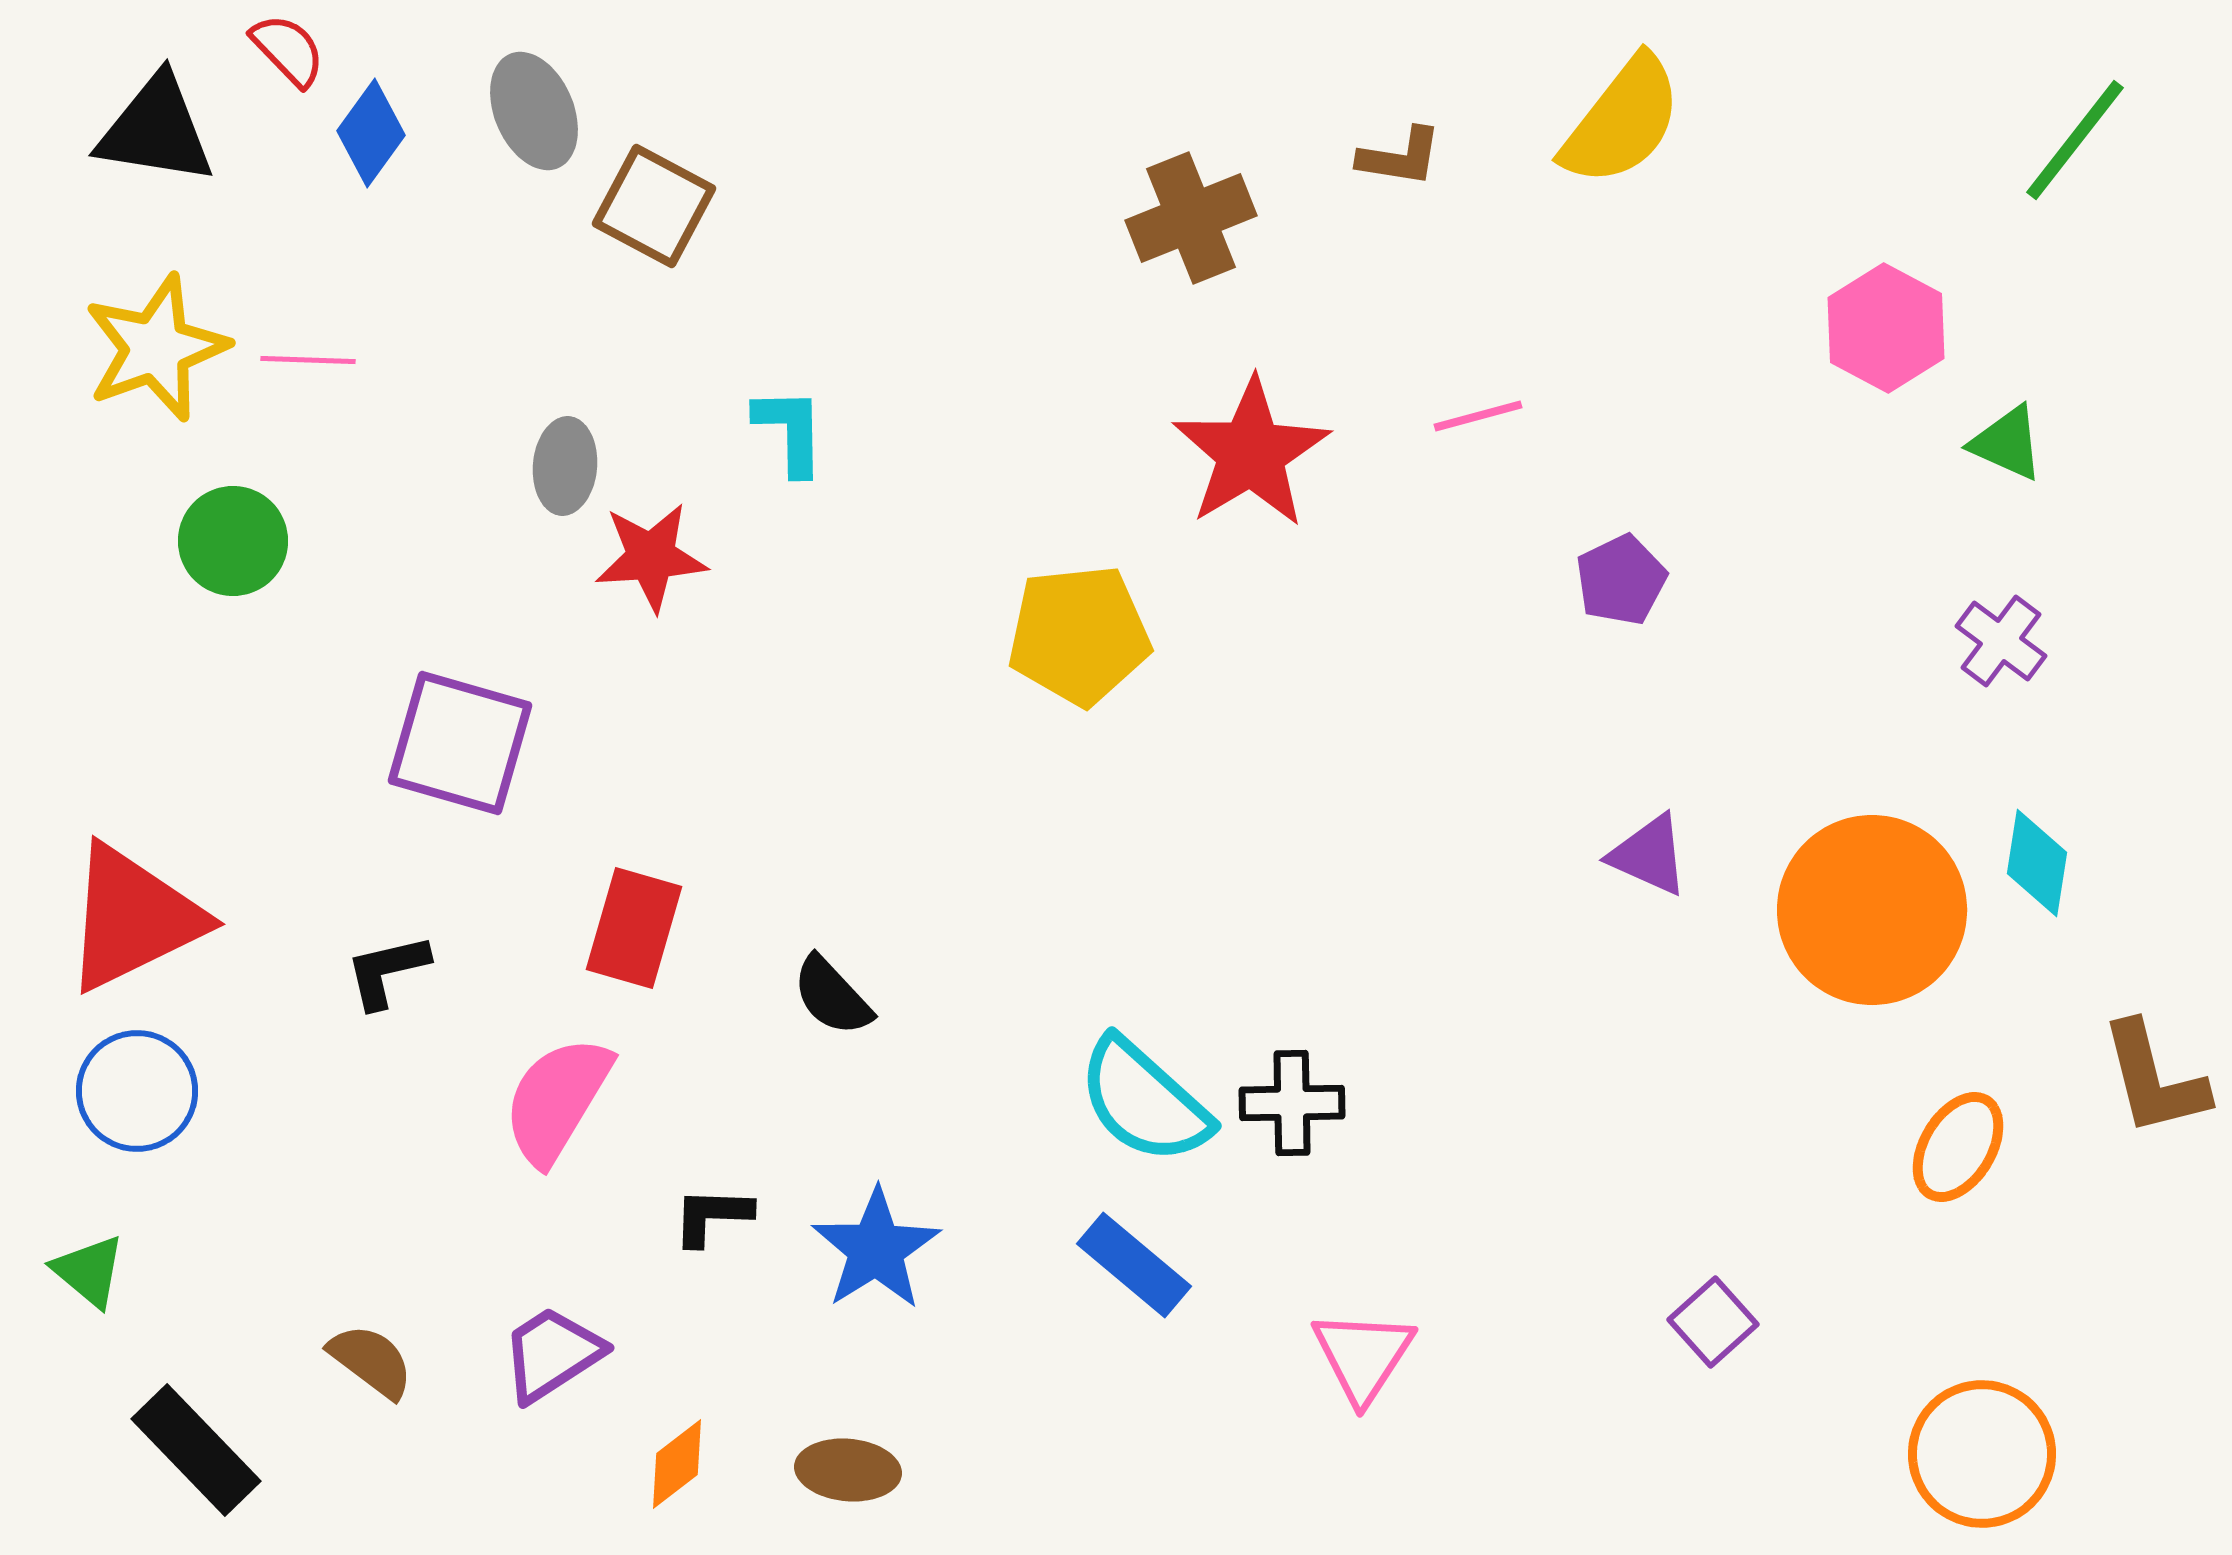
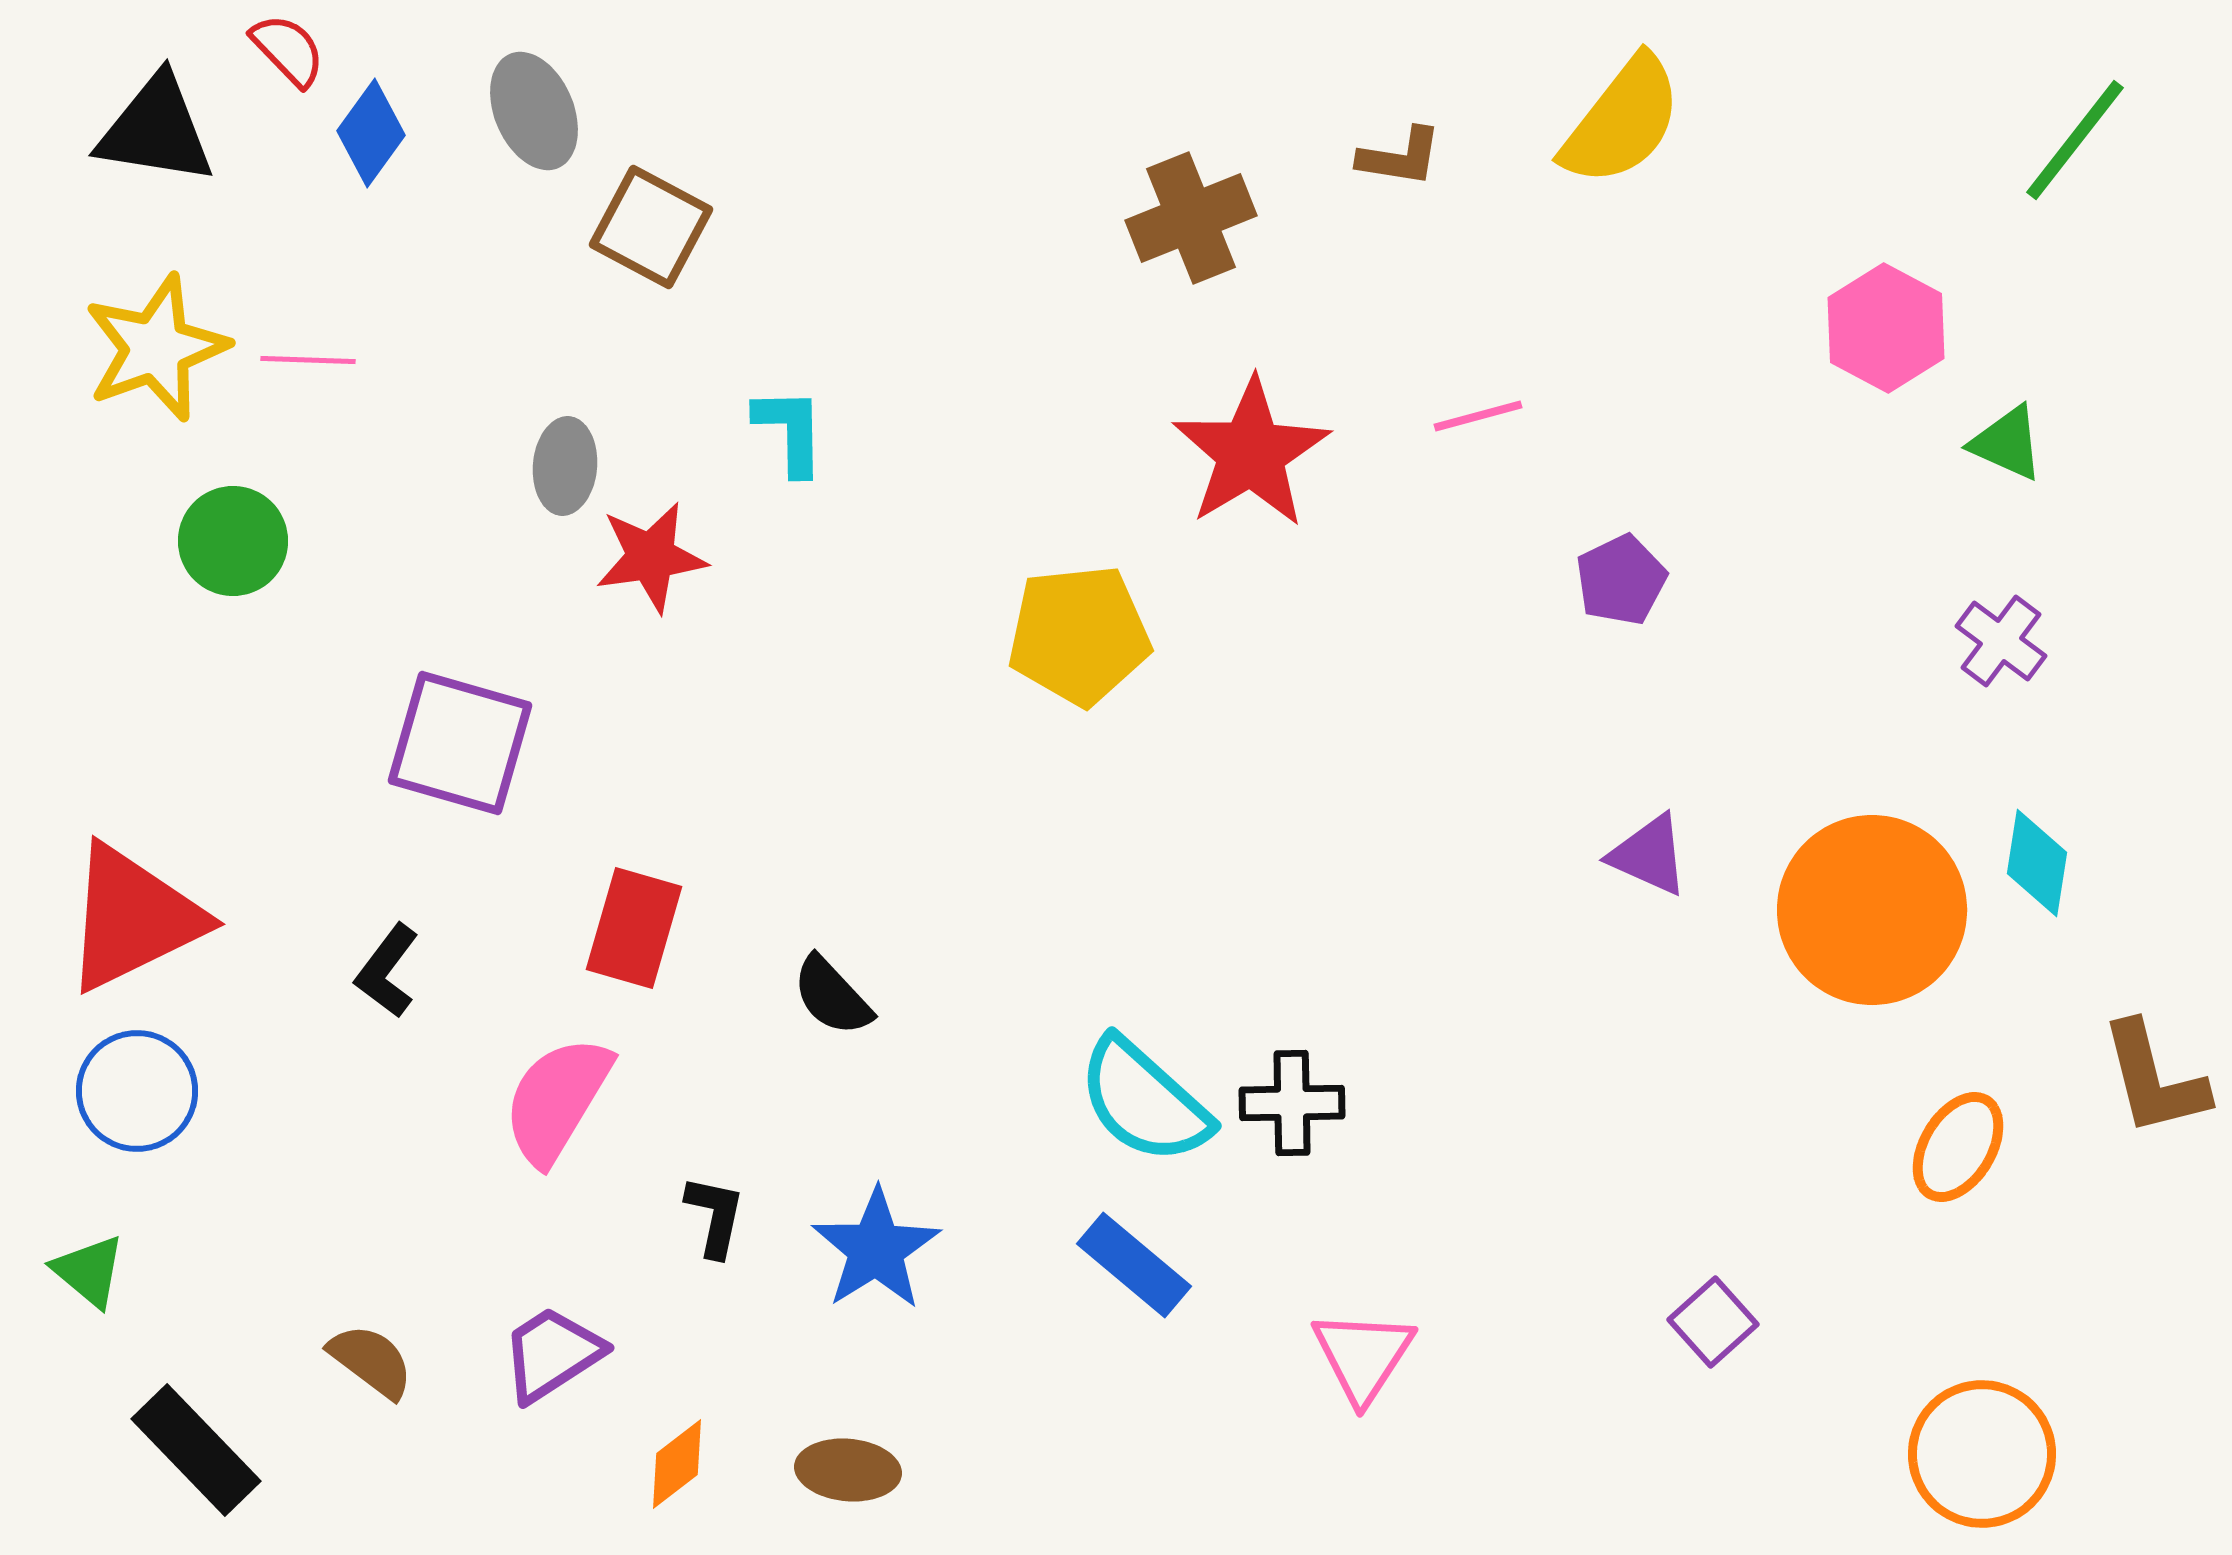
brown square at (654, 206): moved 3 px left, 21 px down
red star at (651, 557): rotated 4 degrees counterclockwise
black L-shape at (387, 971): rotated 40 degrees counterclockwise
black L-shape at (712, 1216): moved 3 px right; rotated 100 degrees clockwise
